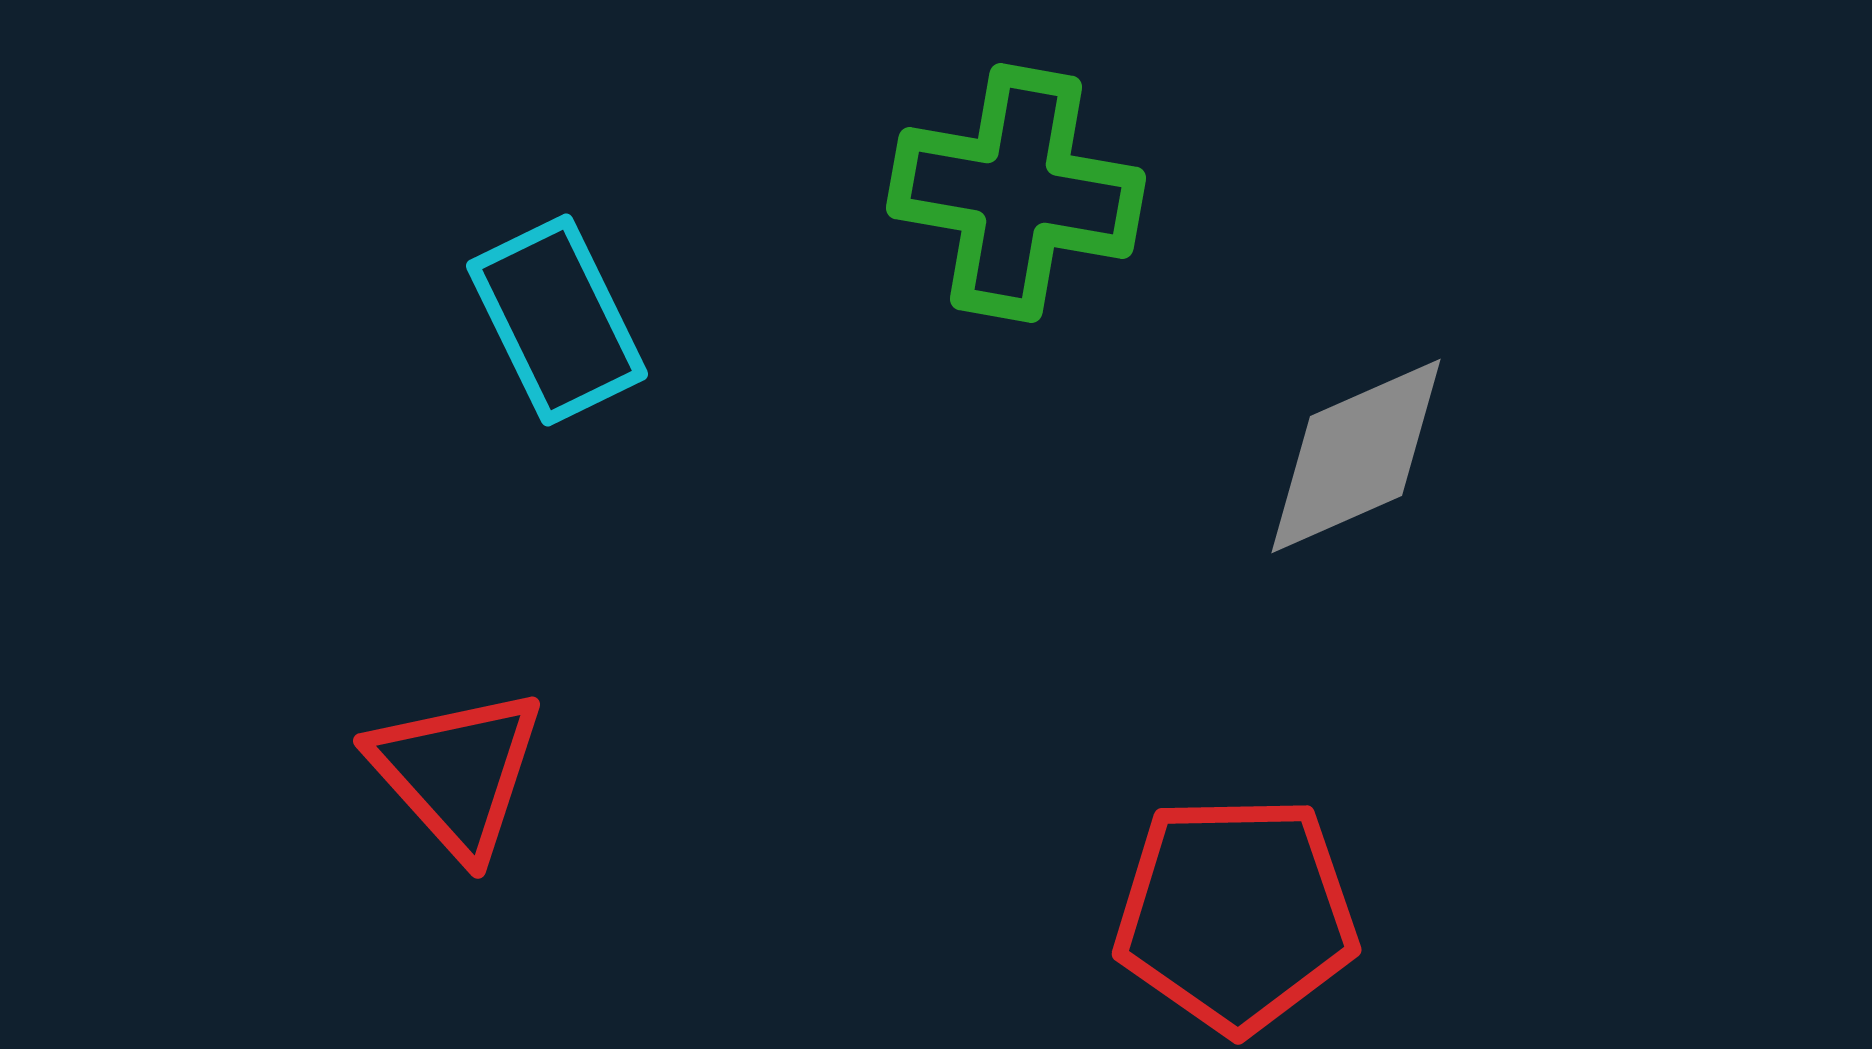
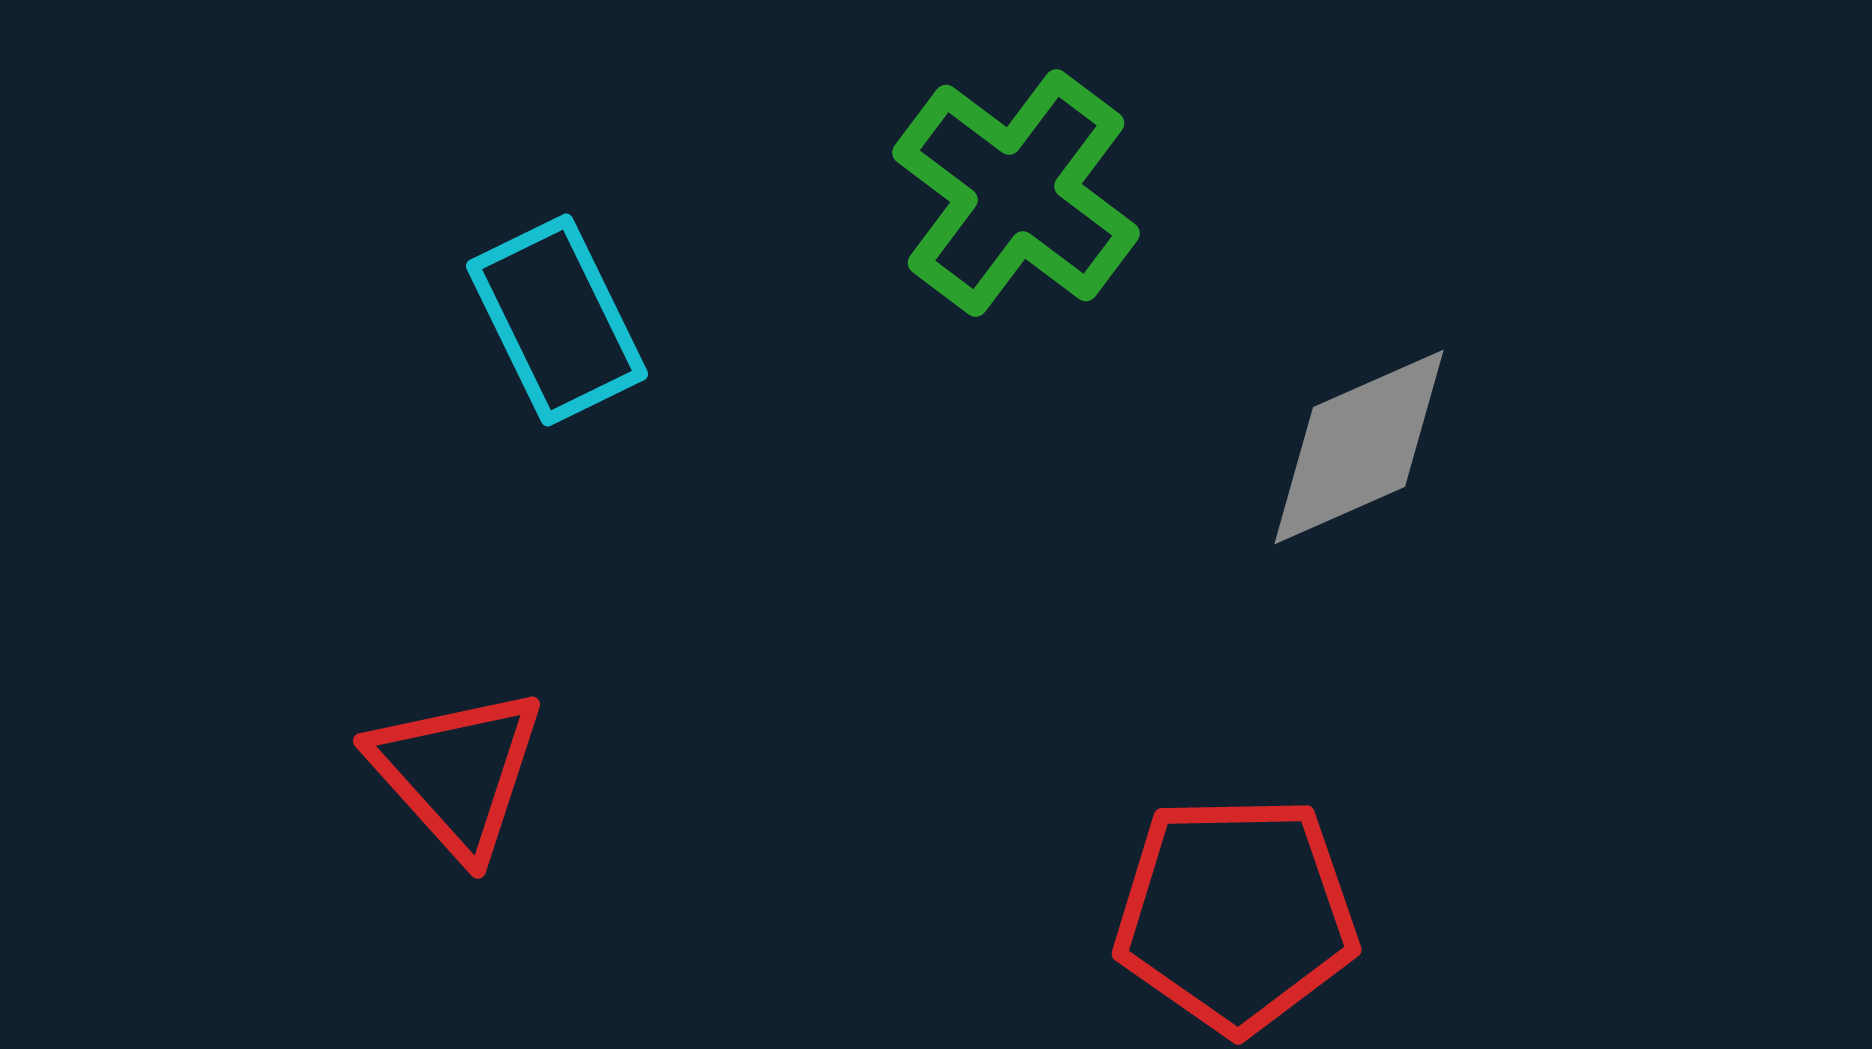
green cross: rotated 27 degrees clockwise
gray diamond: moved 3 px right, 9 px up
